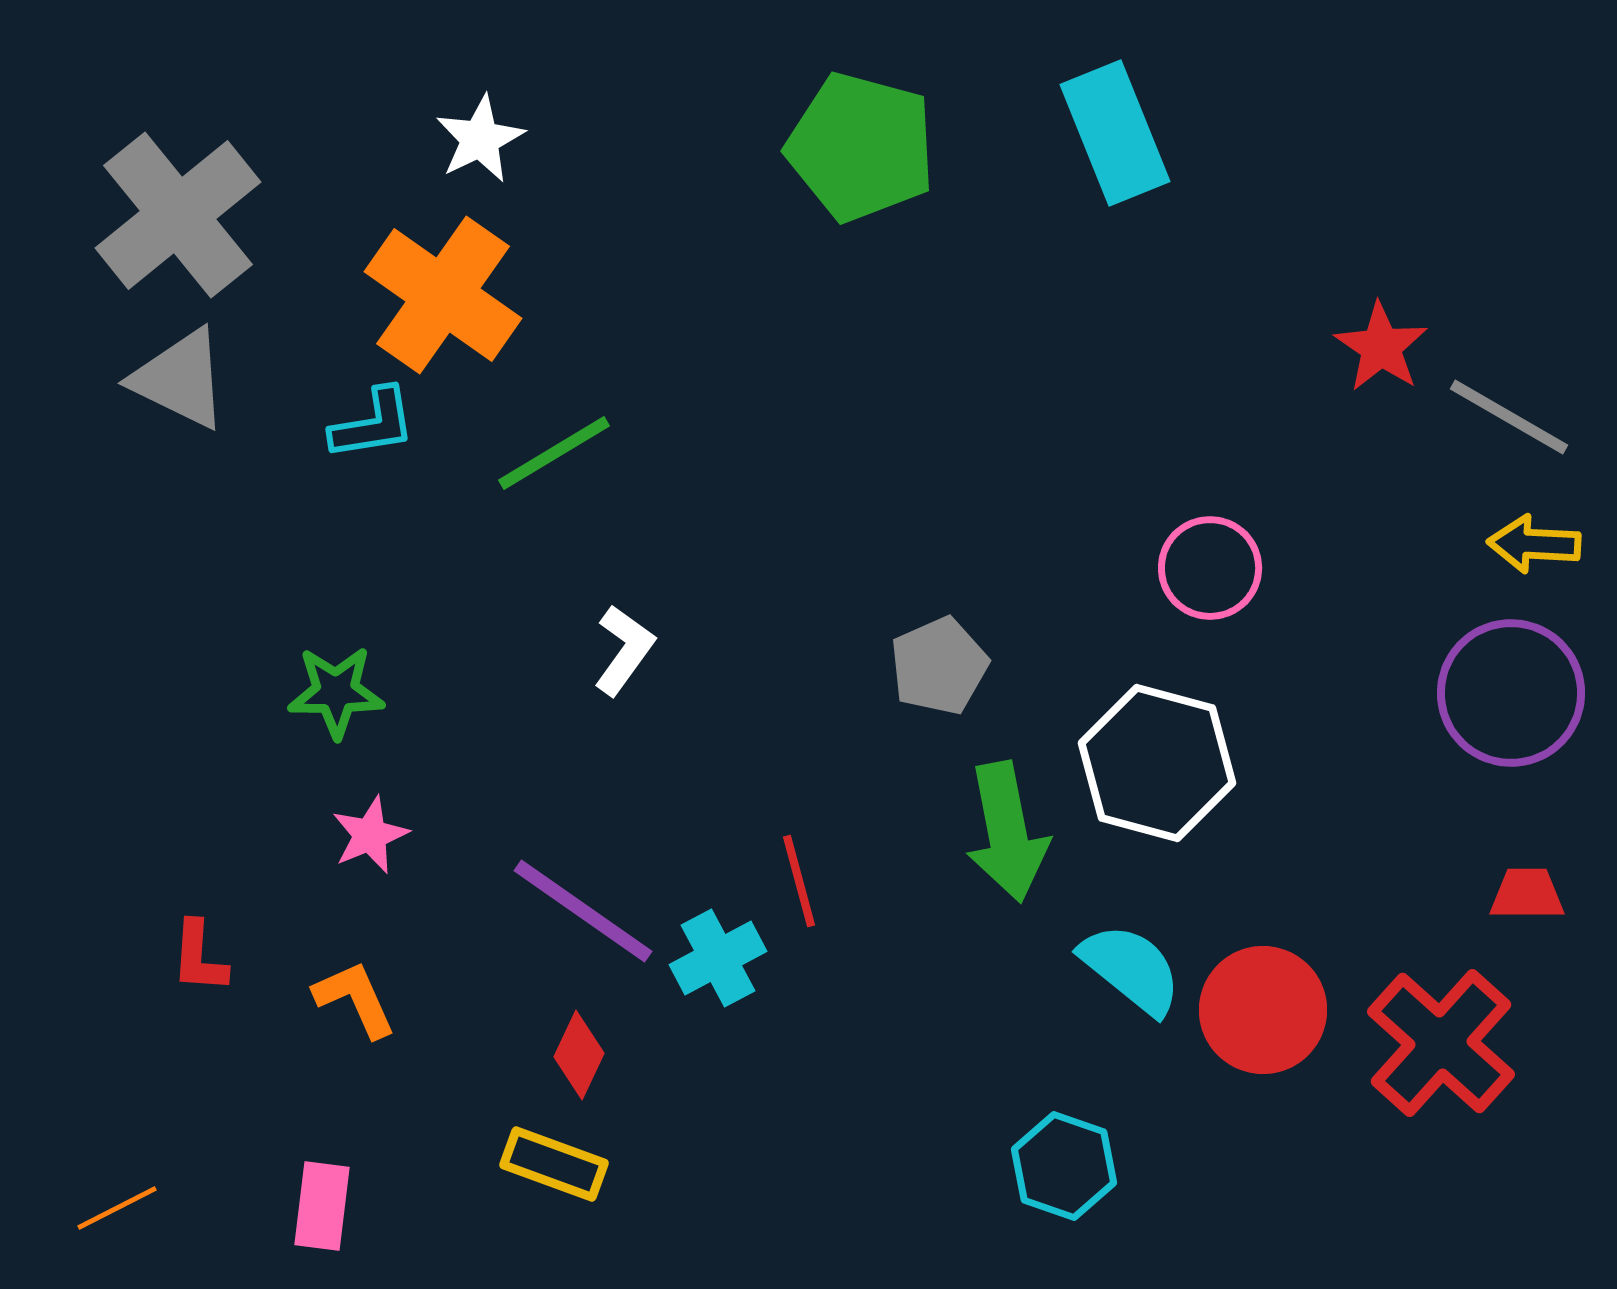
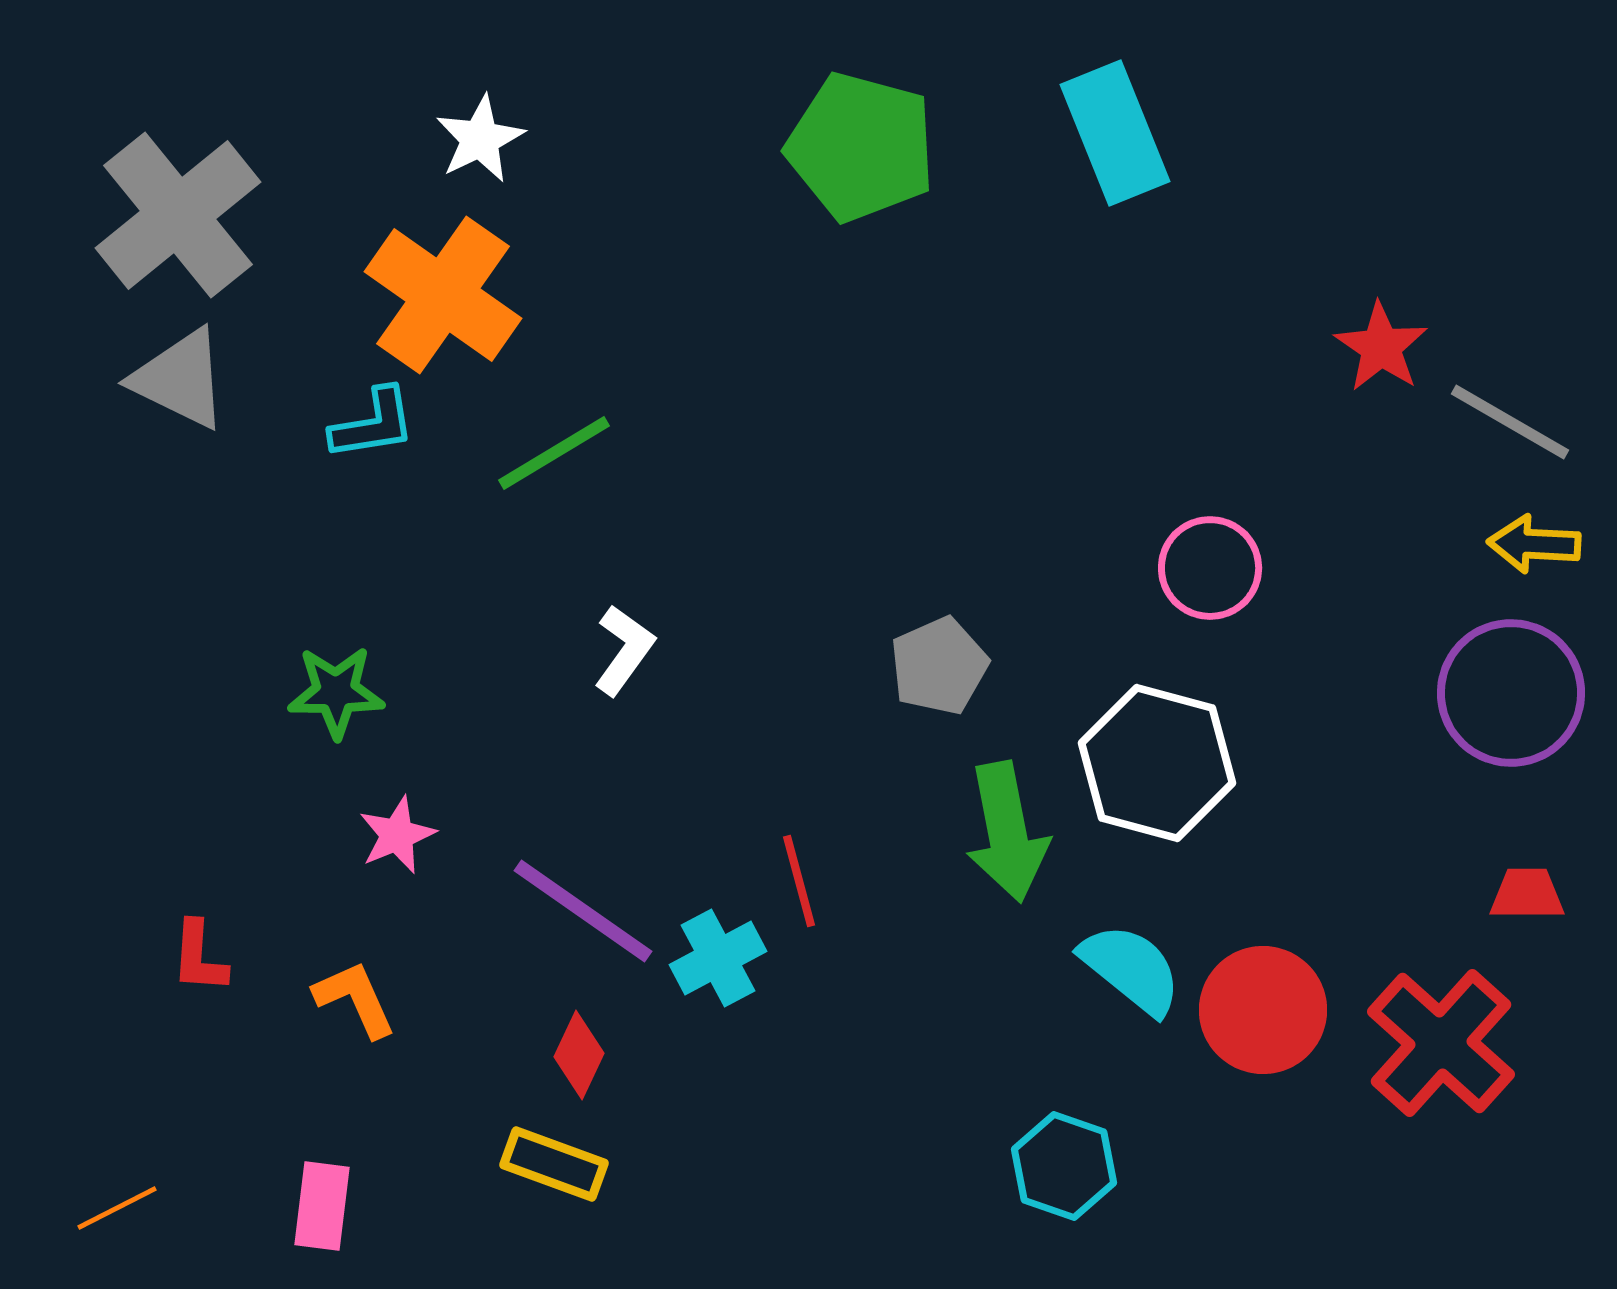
gray line: moved 1 px right, 5 px down
pink star: moved 27 px right
